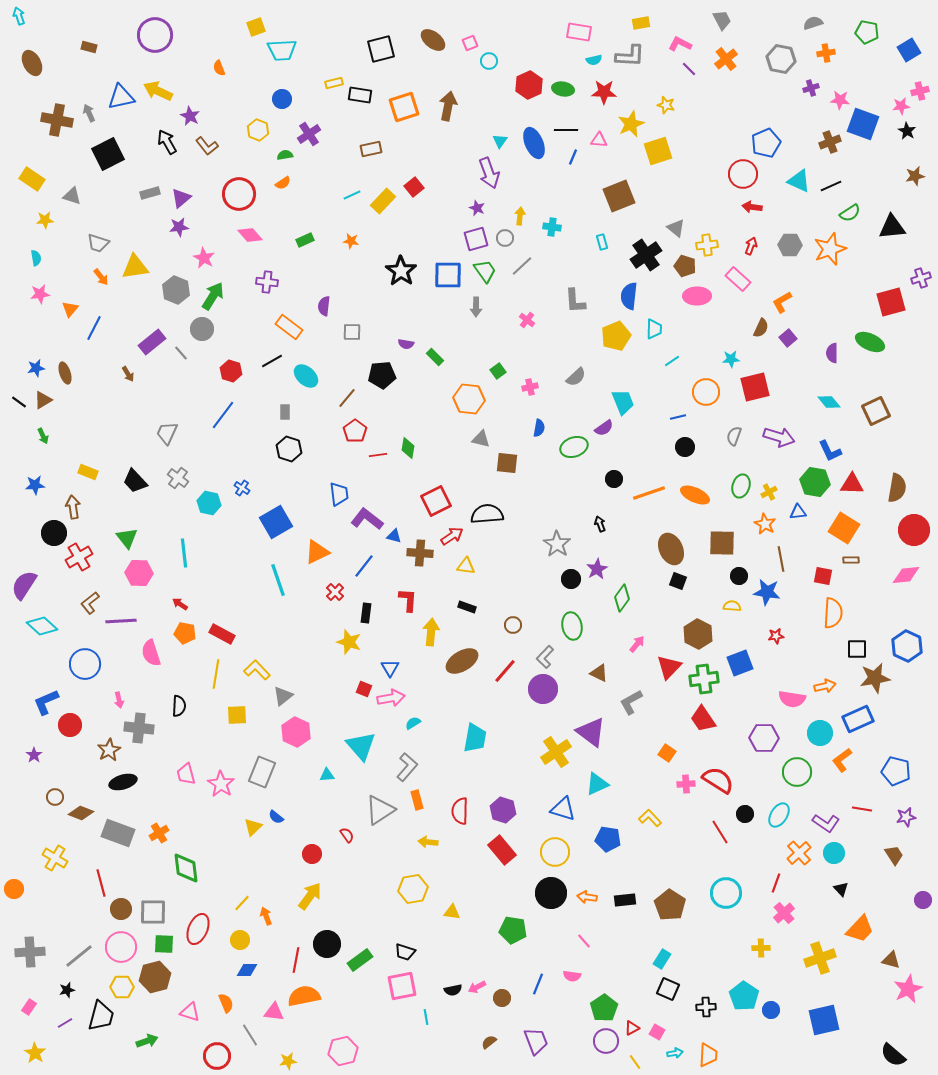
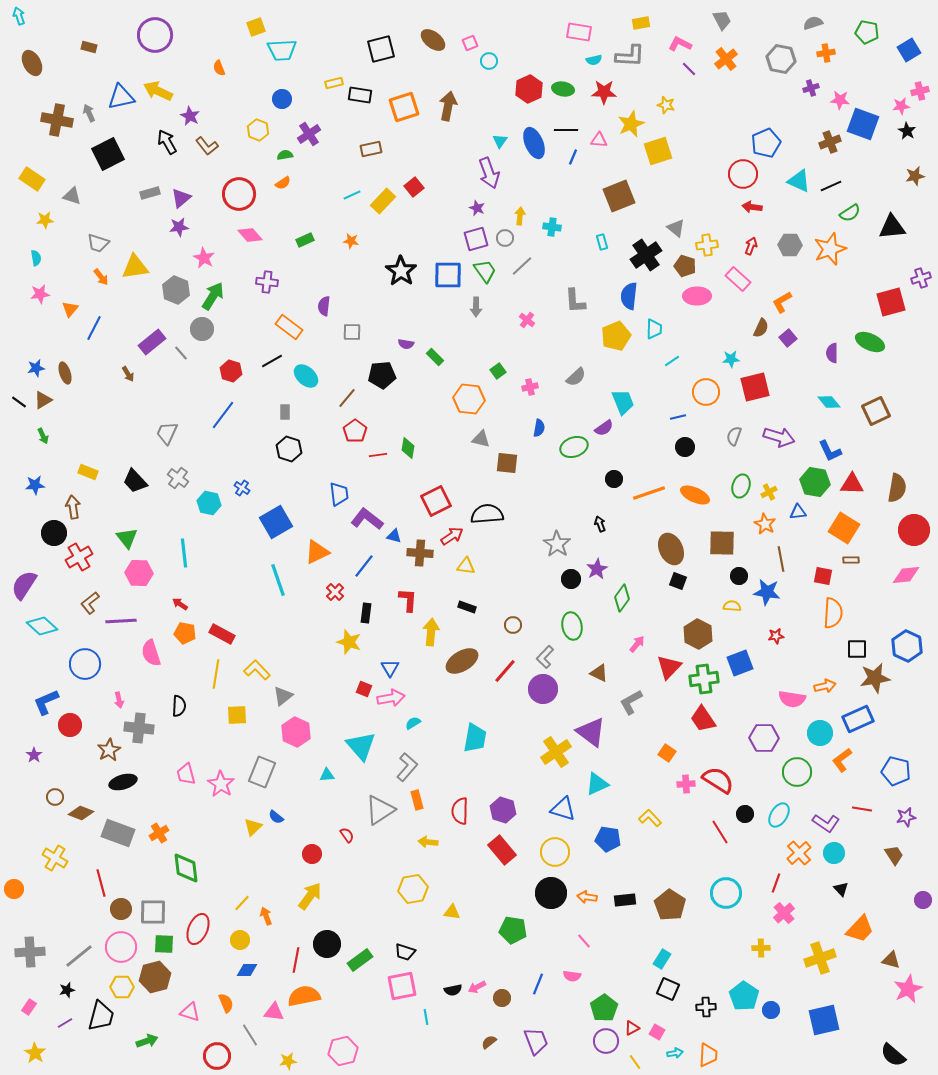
red hexagon at (529, 85): moved 4 px down
